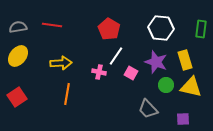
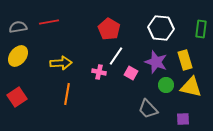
red line: moved 3 px left, 3 px up; rotated 18 degrees counterclockwise
